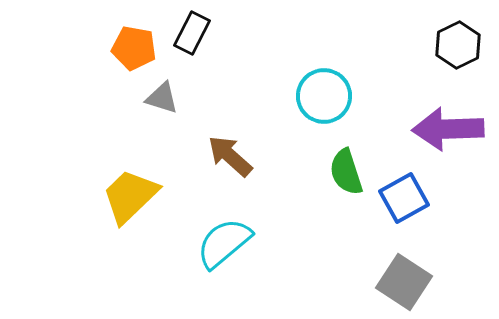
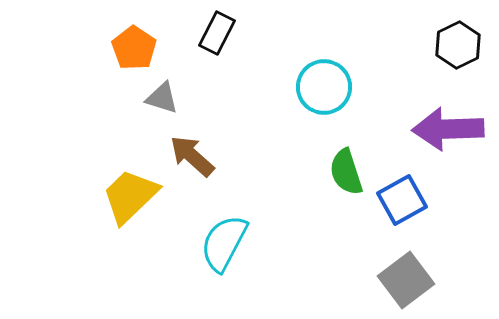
black rectangle: moved 25 px right
orange pentagon: rotated 24 degrees clockwise
cyan circle: moved 9 px up
brown arrow: moved 38 px left
blue square: moved 2 px left, 2 px down
cyan semicircle: rotated 22 degrees counterclockwise
gray square: moved 2 px right, 2 px up; rotated 20 degrees clockwise
